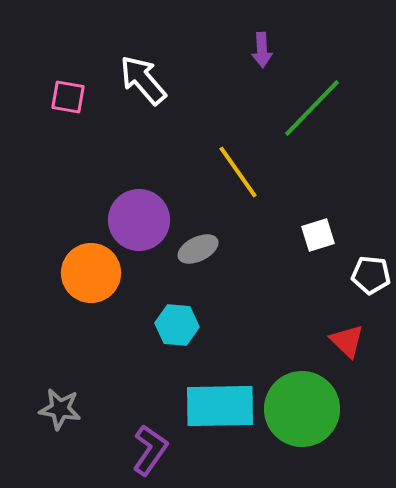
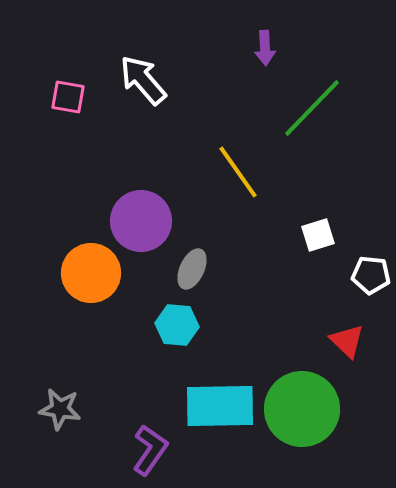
purple arrow: moved 3 px right, 2 px up
purple circle: moved 2 px right, 1 px down
gray ellipse: moved 6 px left, 20 px down; rotated 39 degrees counterclockwise
